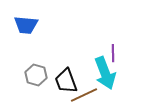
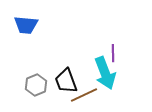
gray hexagon: moved 10 px down; rotated 20 degrees clockwise
